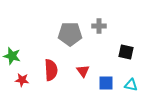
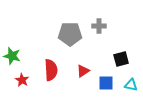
black square: moved 5 px left, 7 px down; rotated 28 degrees counterclockwise
red triangle: rotated 32 degrees clockwise
red star: rotated 24 degrees clockwise
